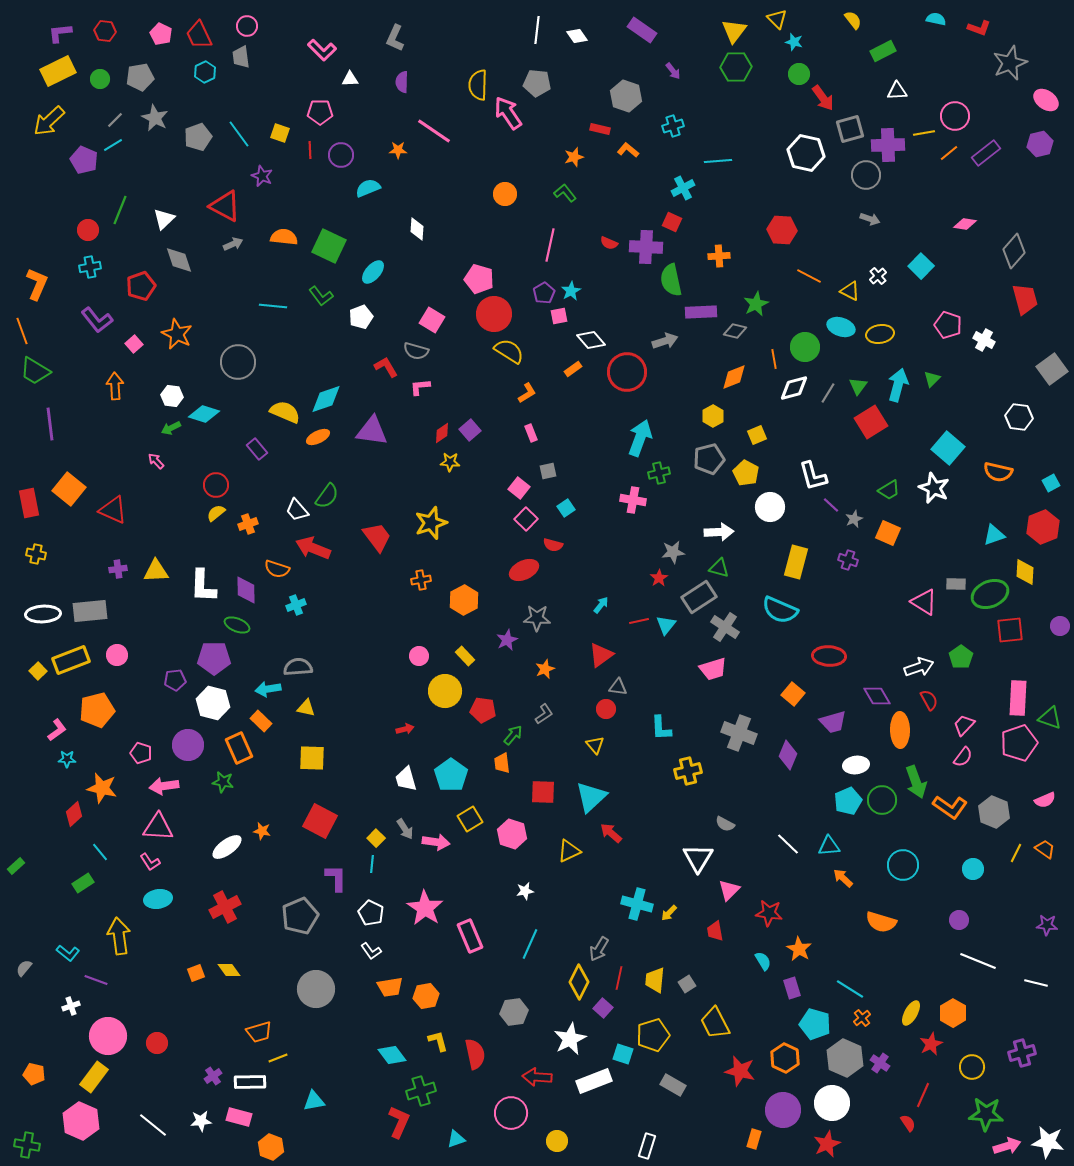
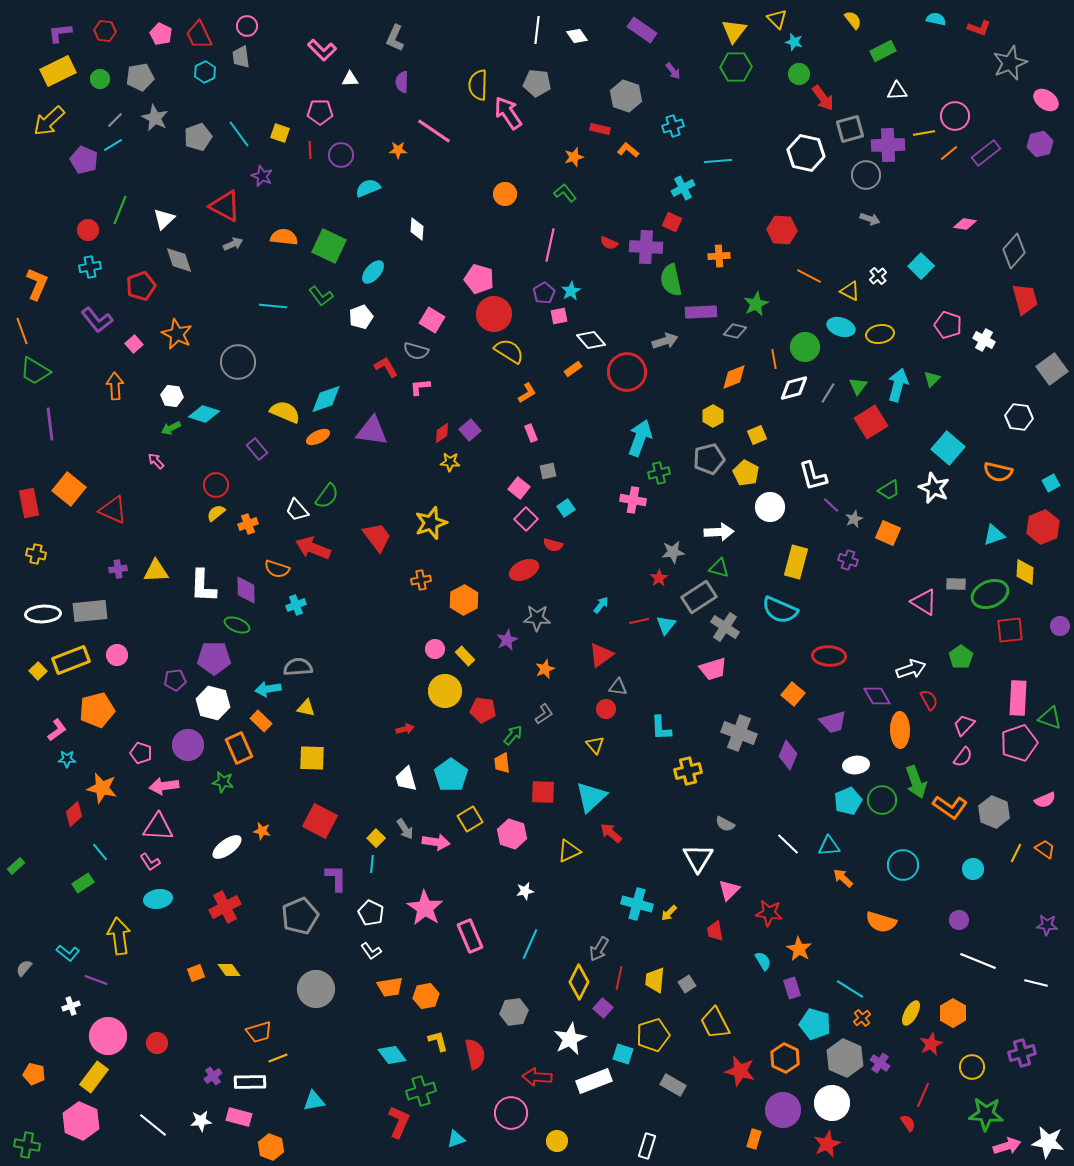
pink circle at (419, 656): moved 16 px right, 7 px up
white arrow at (919, 667): moved 8 px left, 2 px down
